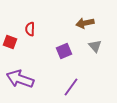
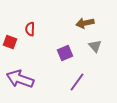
purple square: moved 1 px right, 2 px down
purple line: moved 6 px right, 5 px up
